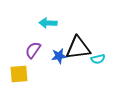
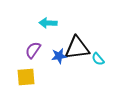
black triangle: moved 1 px left
cyan semicircle: rotated 64 degrees clockwise
yellow square: moved 7 px right, 3 px down
